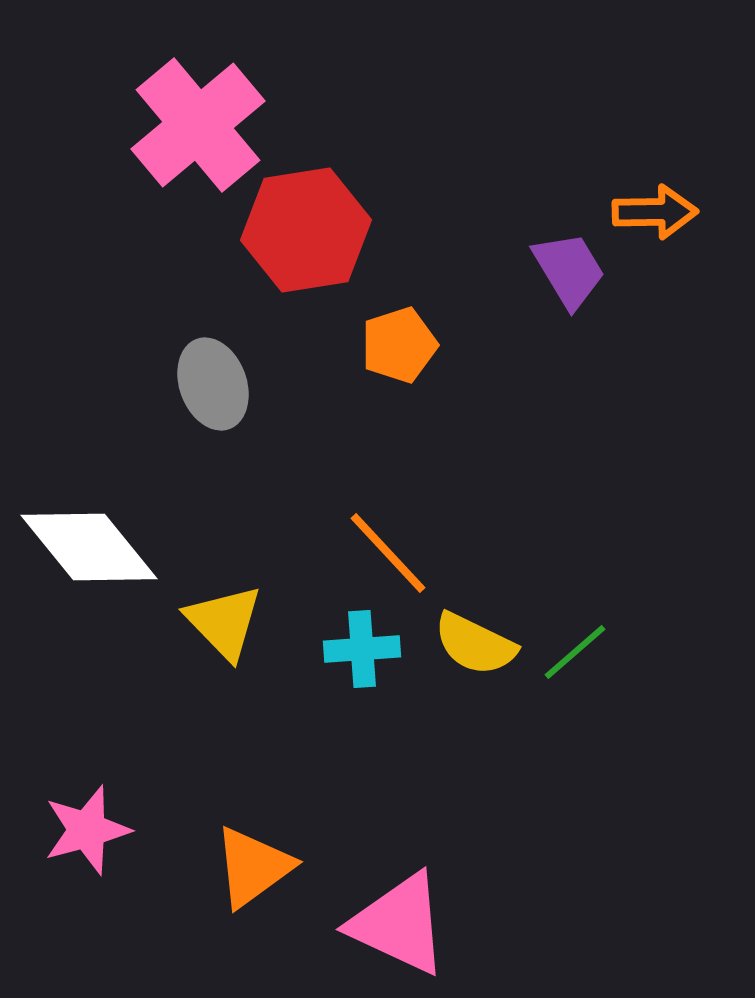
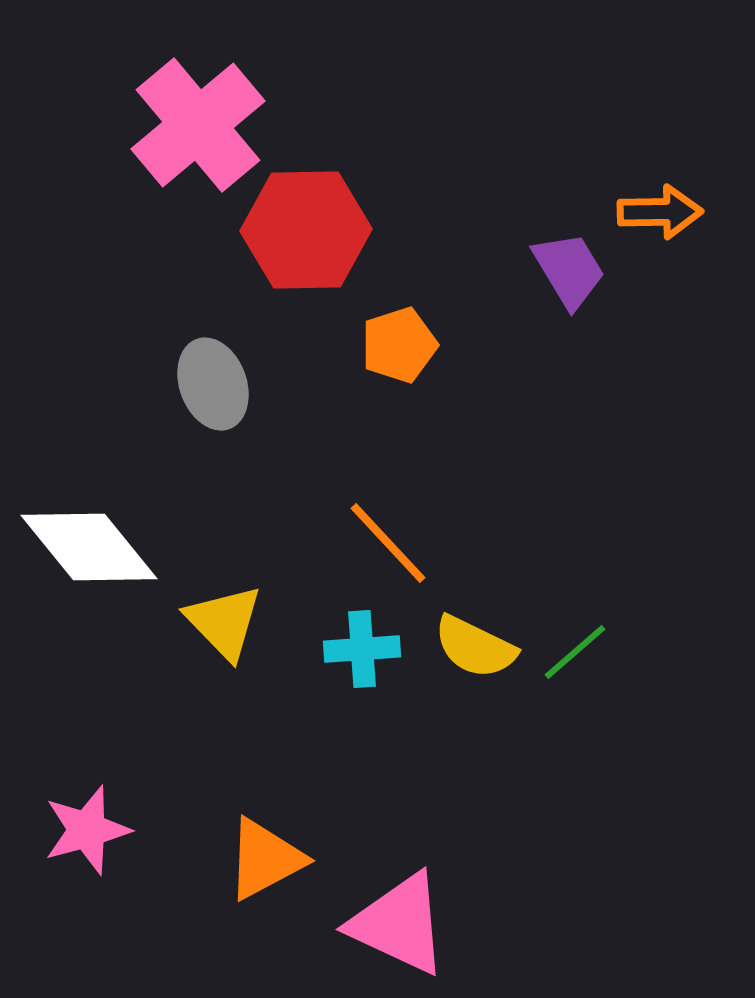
orange arrow: moved 5 px right
red hexagon: rotated 8 degrees clockwise
orange line: moved 10 px up
yellow semicircle: moved 3 px down
orange triangle: moved 12 px right, 8 px up; rotated 8 degrees clockwise
